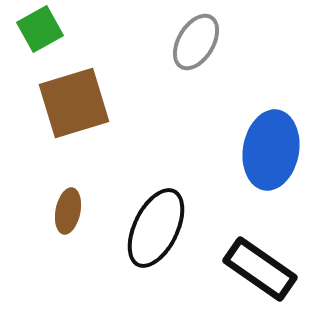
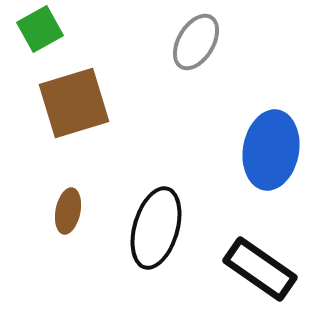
black ellipse: rotated 10 degrees counterclockwise
